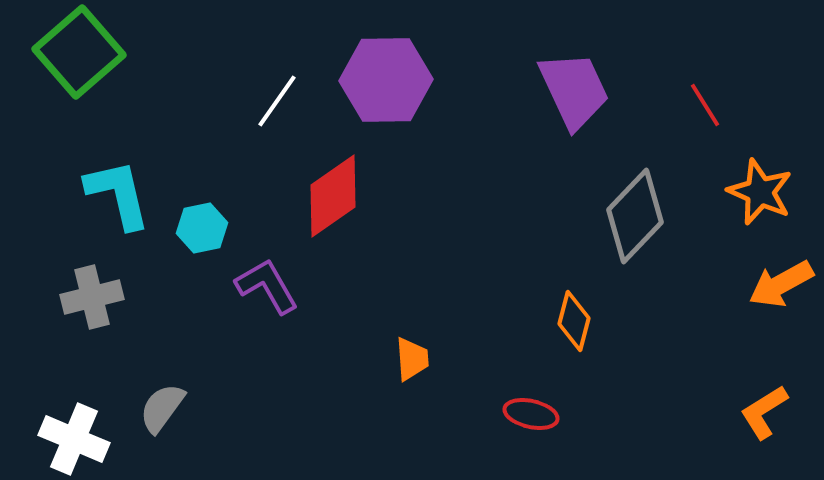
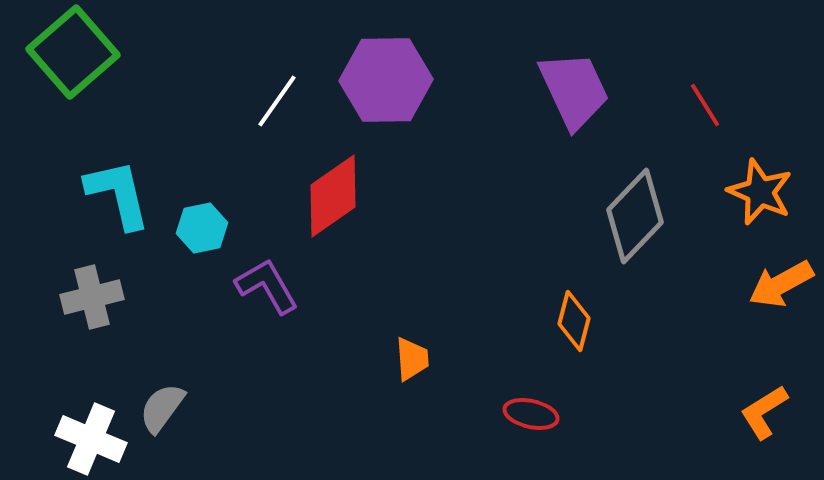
green square: moved 6 px left
white cross: moved 17 px right
